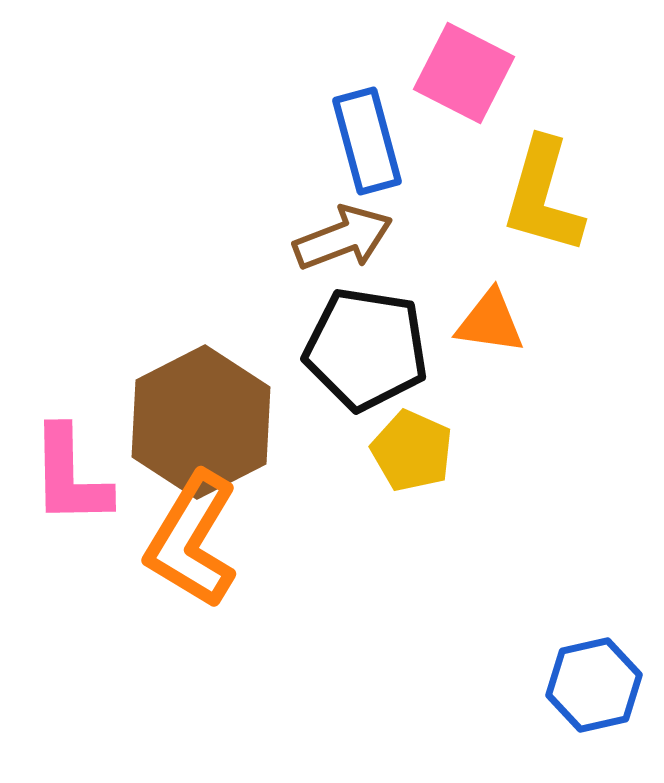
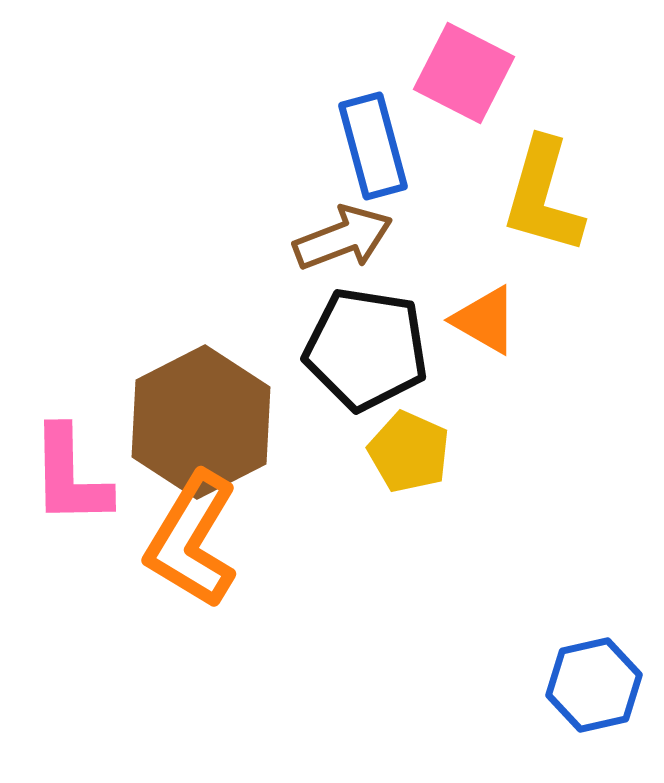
blue rectangle: moved 6 px right, 5 px down
orange triangle: moved 5 px left, 2 px up; rotated 22 degrees clockwise
yellow pentagon: moved 3 px left, 1 px down
